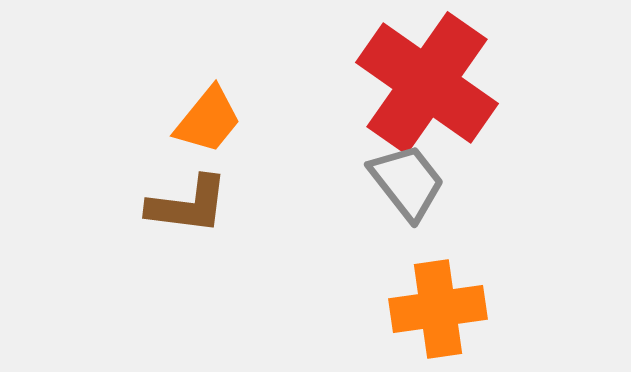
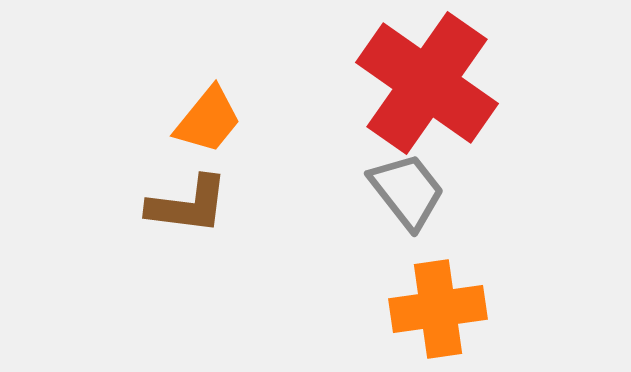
gray trapezoid: moved 9 px down
